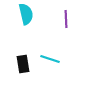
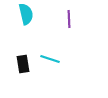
purple line: moved 3 px right
